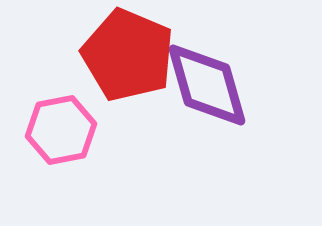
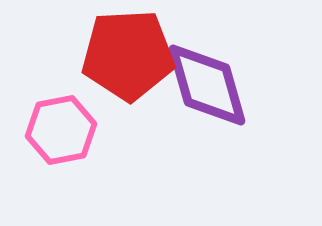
red pentagon: rotated 26 degrees counterclockwise
